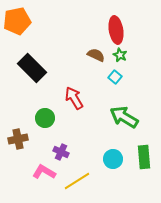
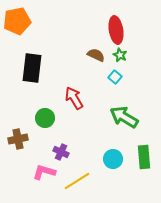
black rectangle: rotated 52 degrees clockwise
pink L-shape: rotated 15 degrees counterclockwise
